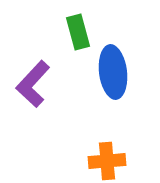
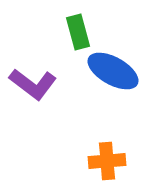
blue ellipse: moved 1 px up; rotated 54 degrees counterclockwise
purple L-shape: rotated 96 degrees counterclockwise
